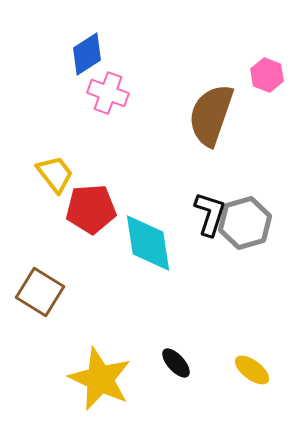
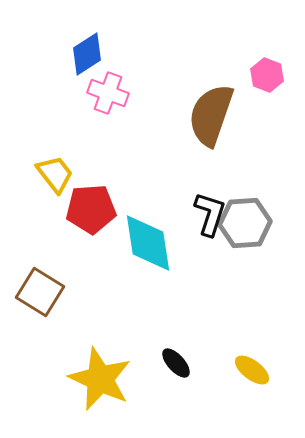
gray hexagon: rotated 12 degrees clockwise
